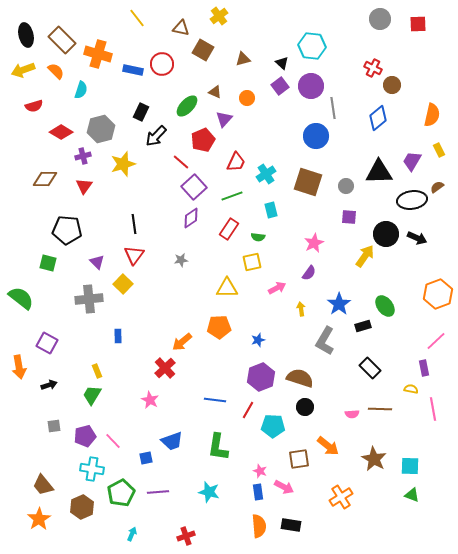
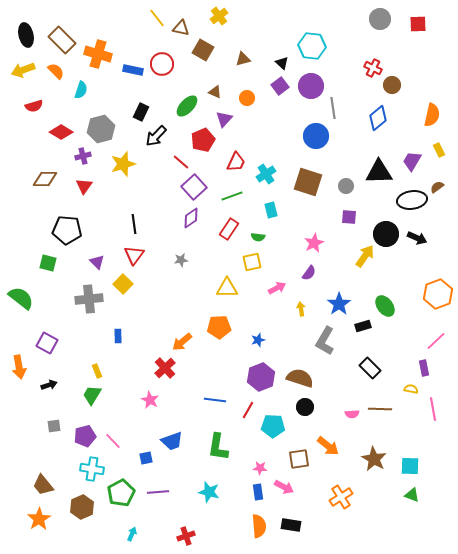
yellow line at (137, 18): moved 20 px right
pink star at (260, 471): moved 3 px up; rotated 16 degrees counterclockwise
